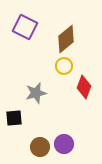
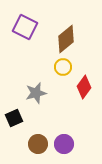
yellow circle: moved 1 px left, 1 px down
red diamond: rotated 15 degrees clockwise
black square: rotated 18 degrees counterclockwise
brown circle: moved 2 px left, 3 px up
